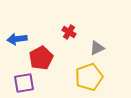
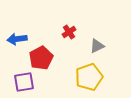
red cross: rotated 24 degrees clockwise
gray triangle: moved 2 px up
purple square: moved 1 px up
